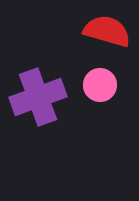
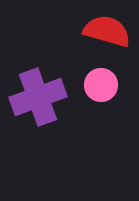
pink circle: moved 1 px right
